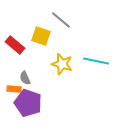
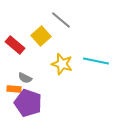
yellow square: rotated 30 degrees clockwise
gray semicircle: rotated 40 degrees counterclockwise
